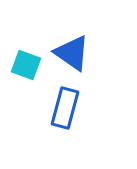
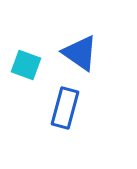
blue triangle: moved 8 px right
